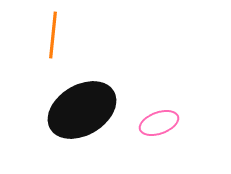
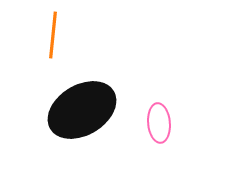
pink ellipse: rotated 75 degrees counterclockwise
